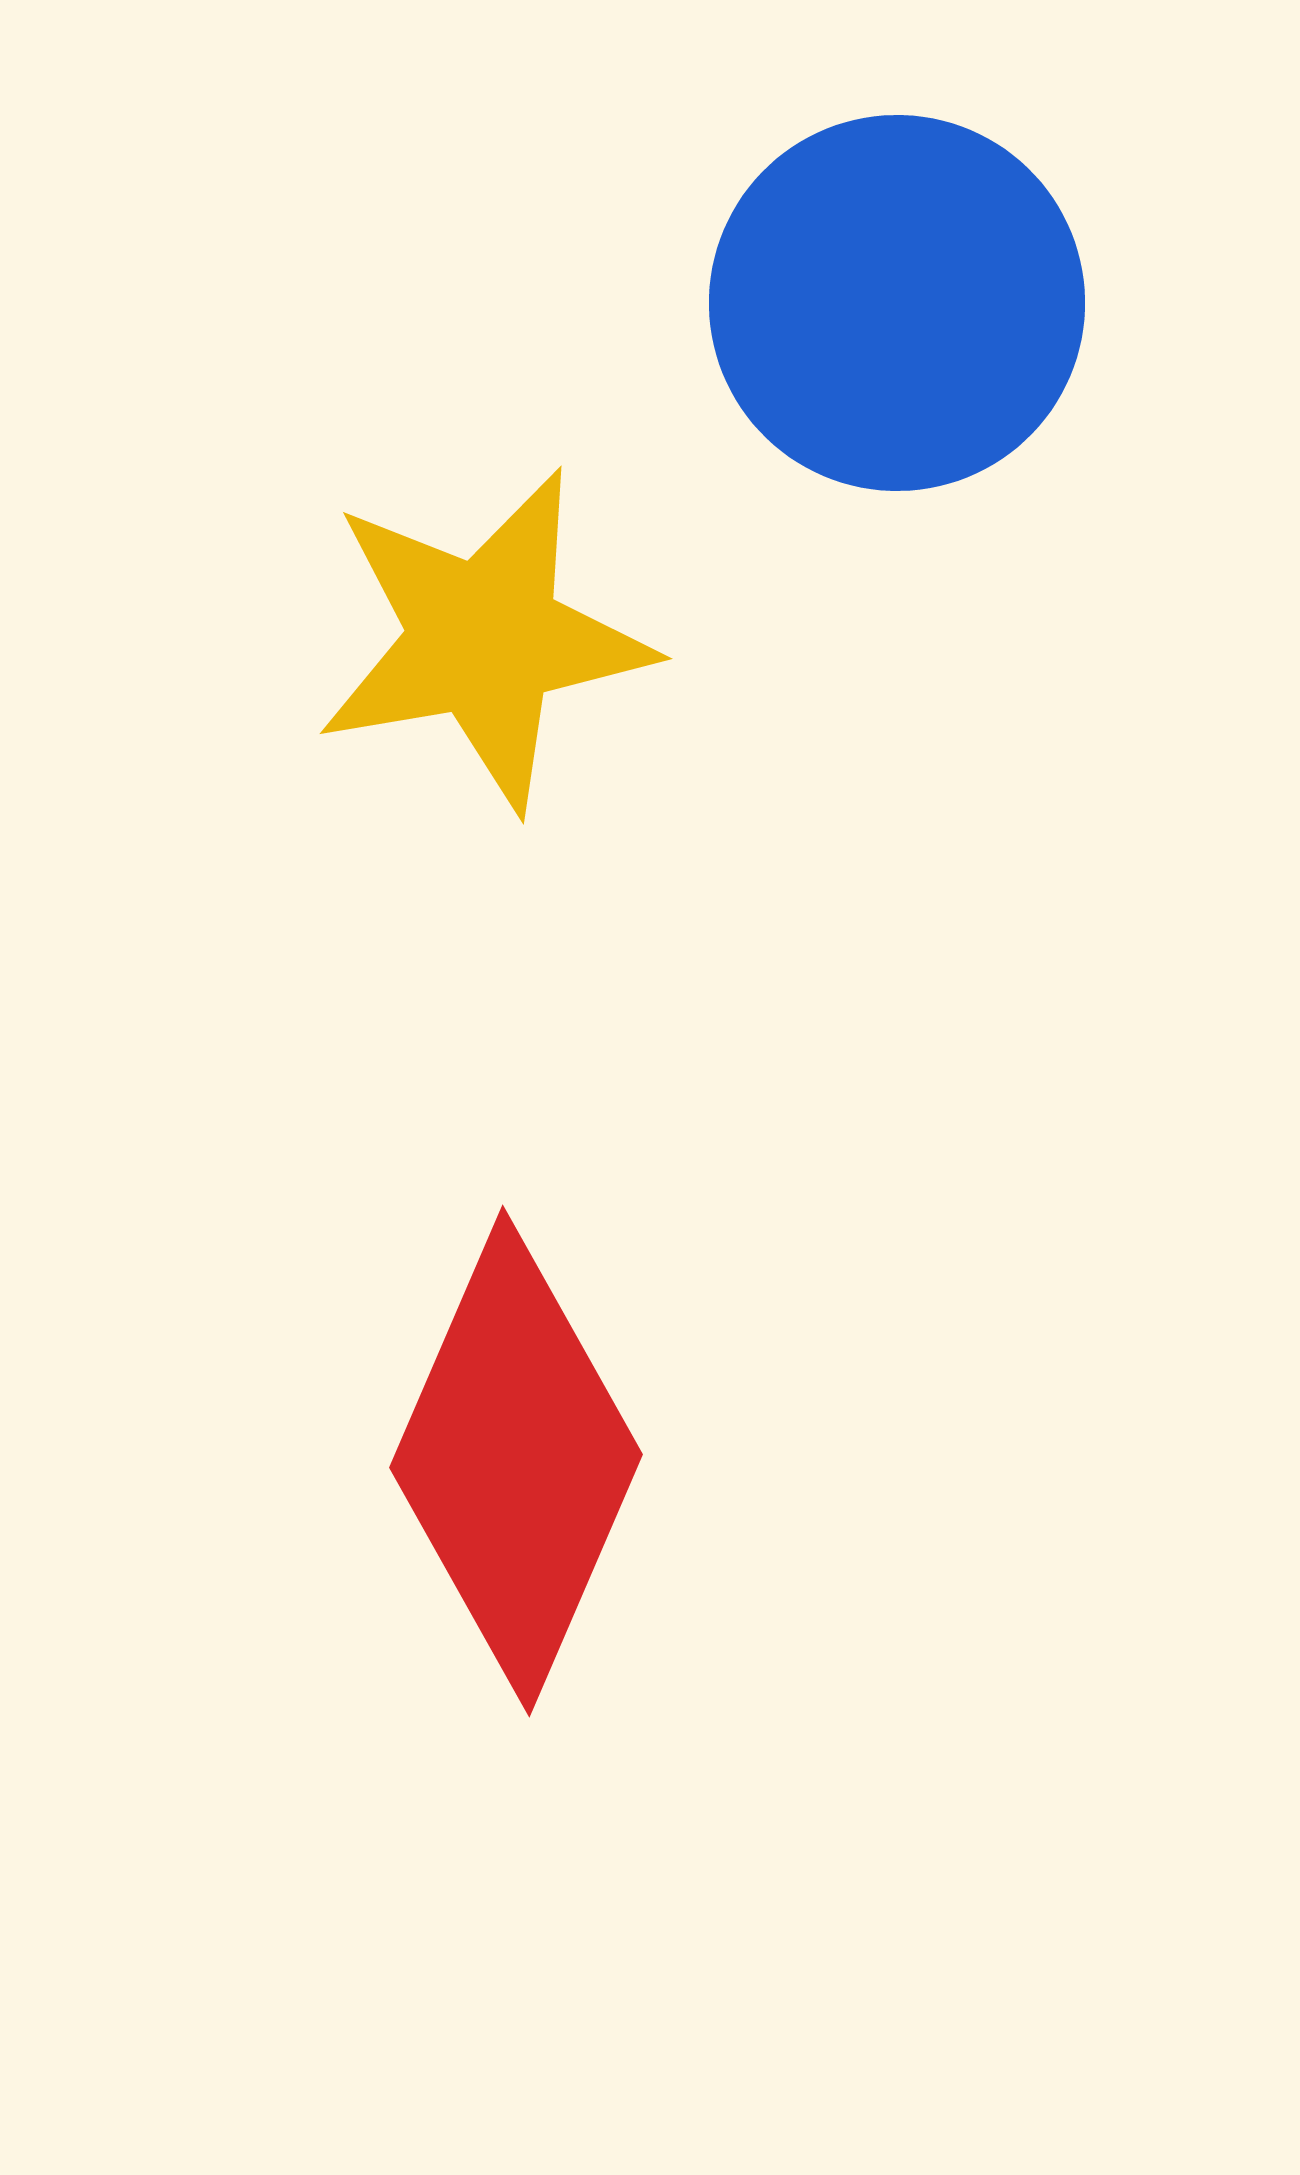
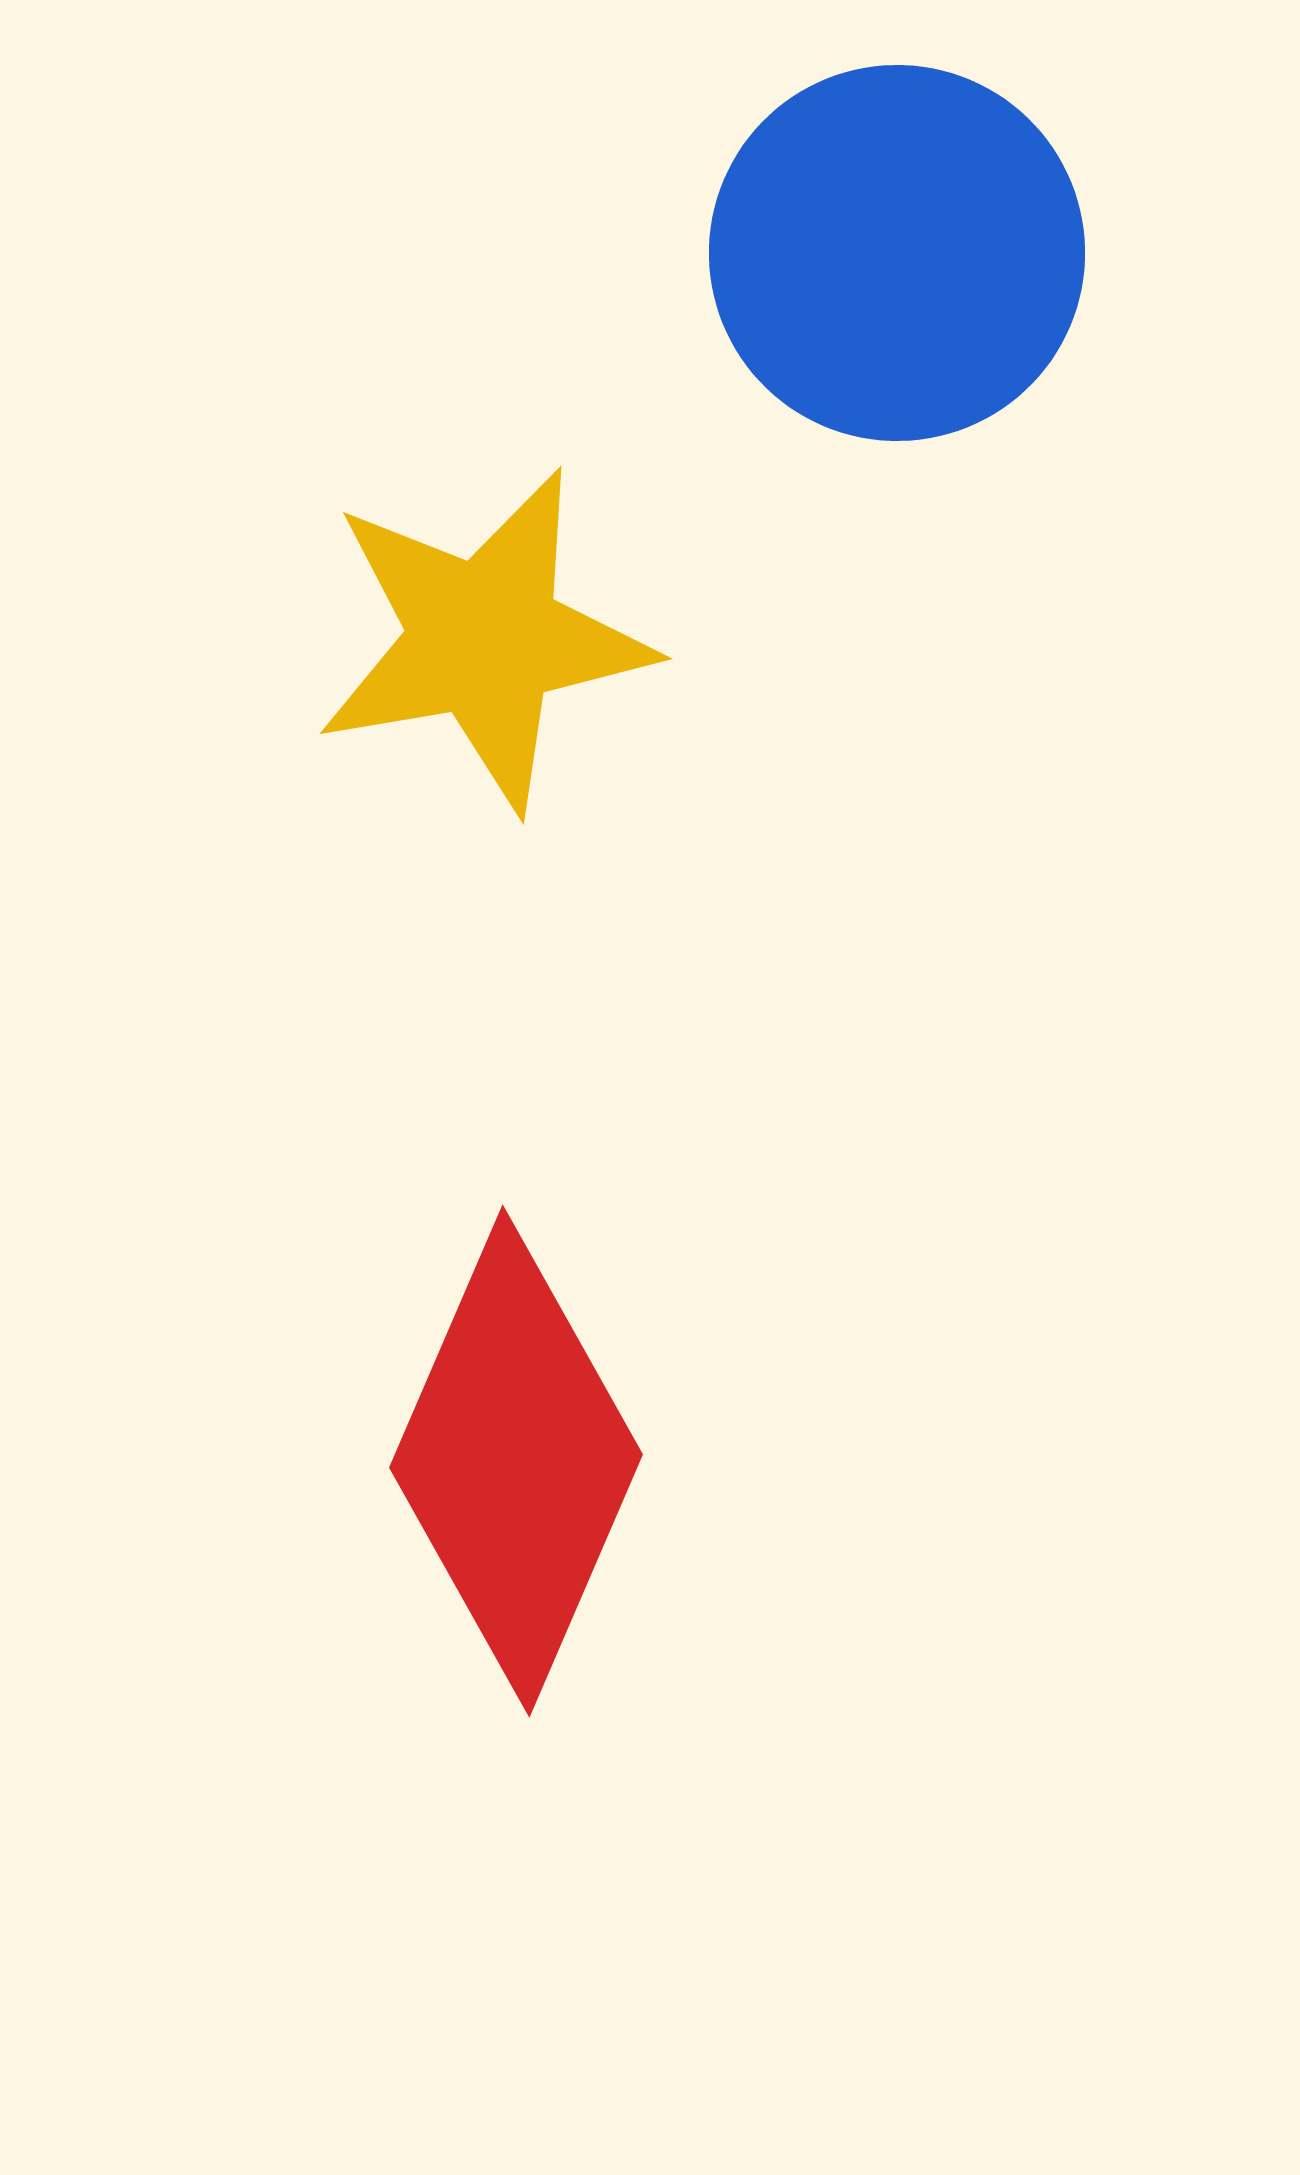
blue circle: moved 50 px up
